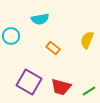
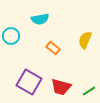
yellow semicircle: moved 2 px left
